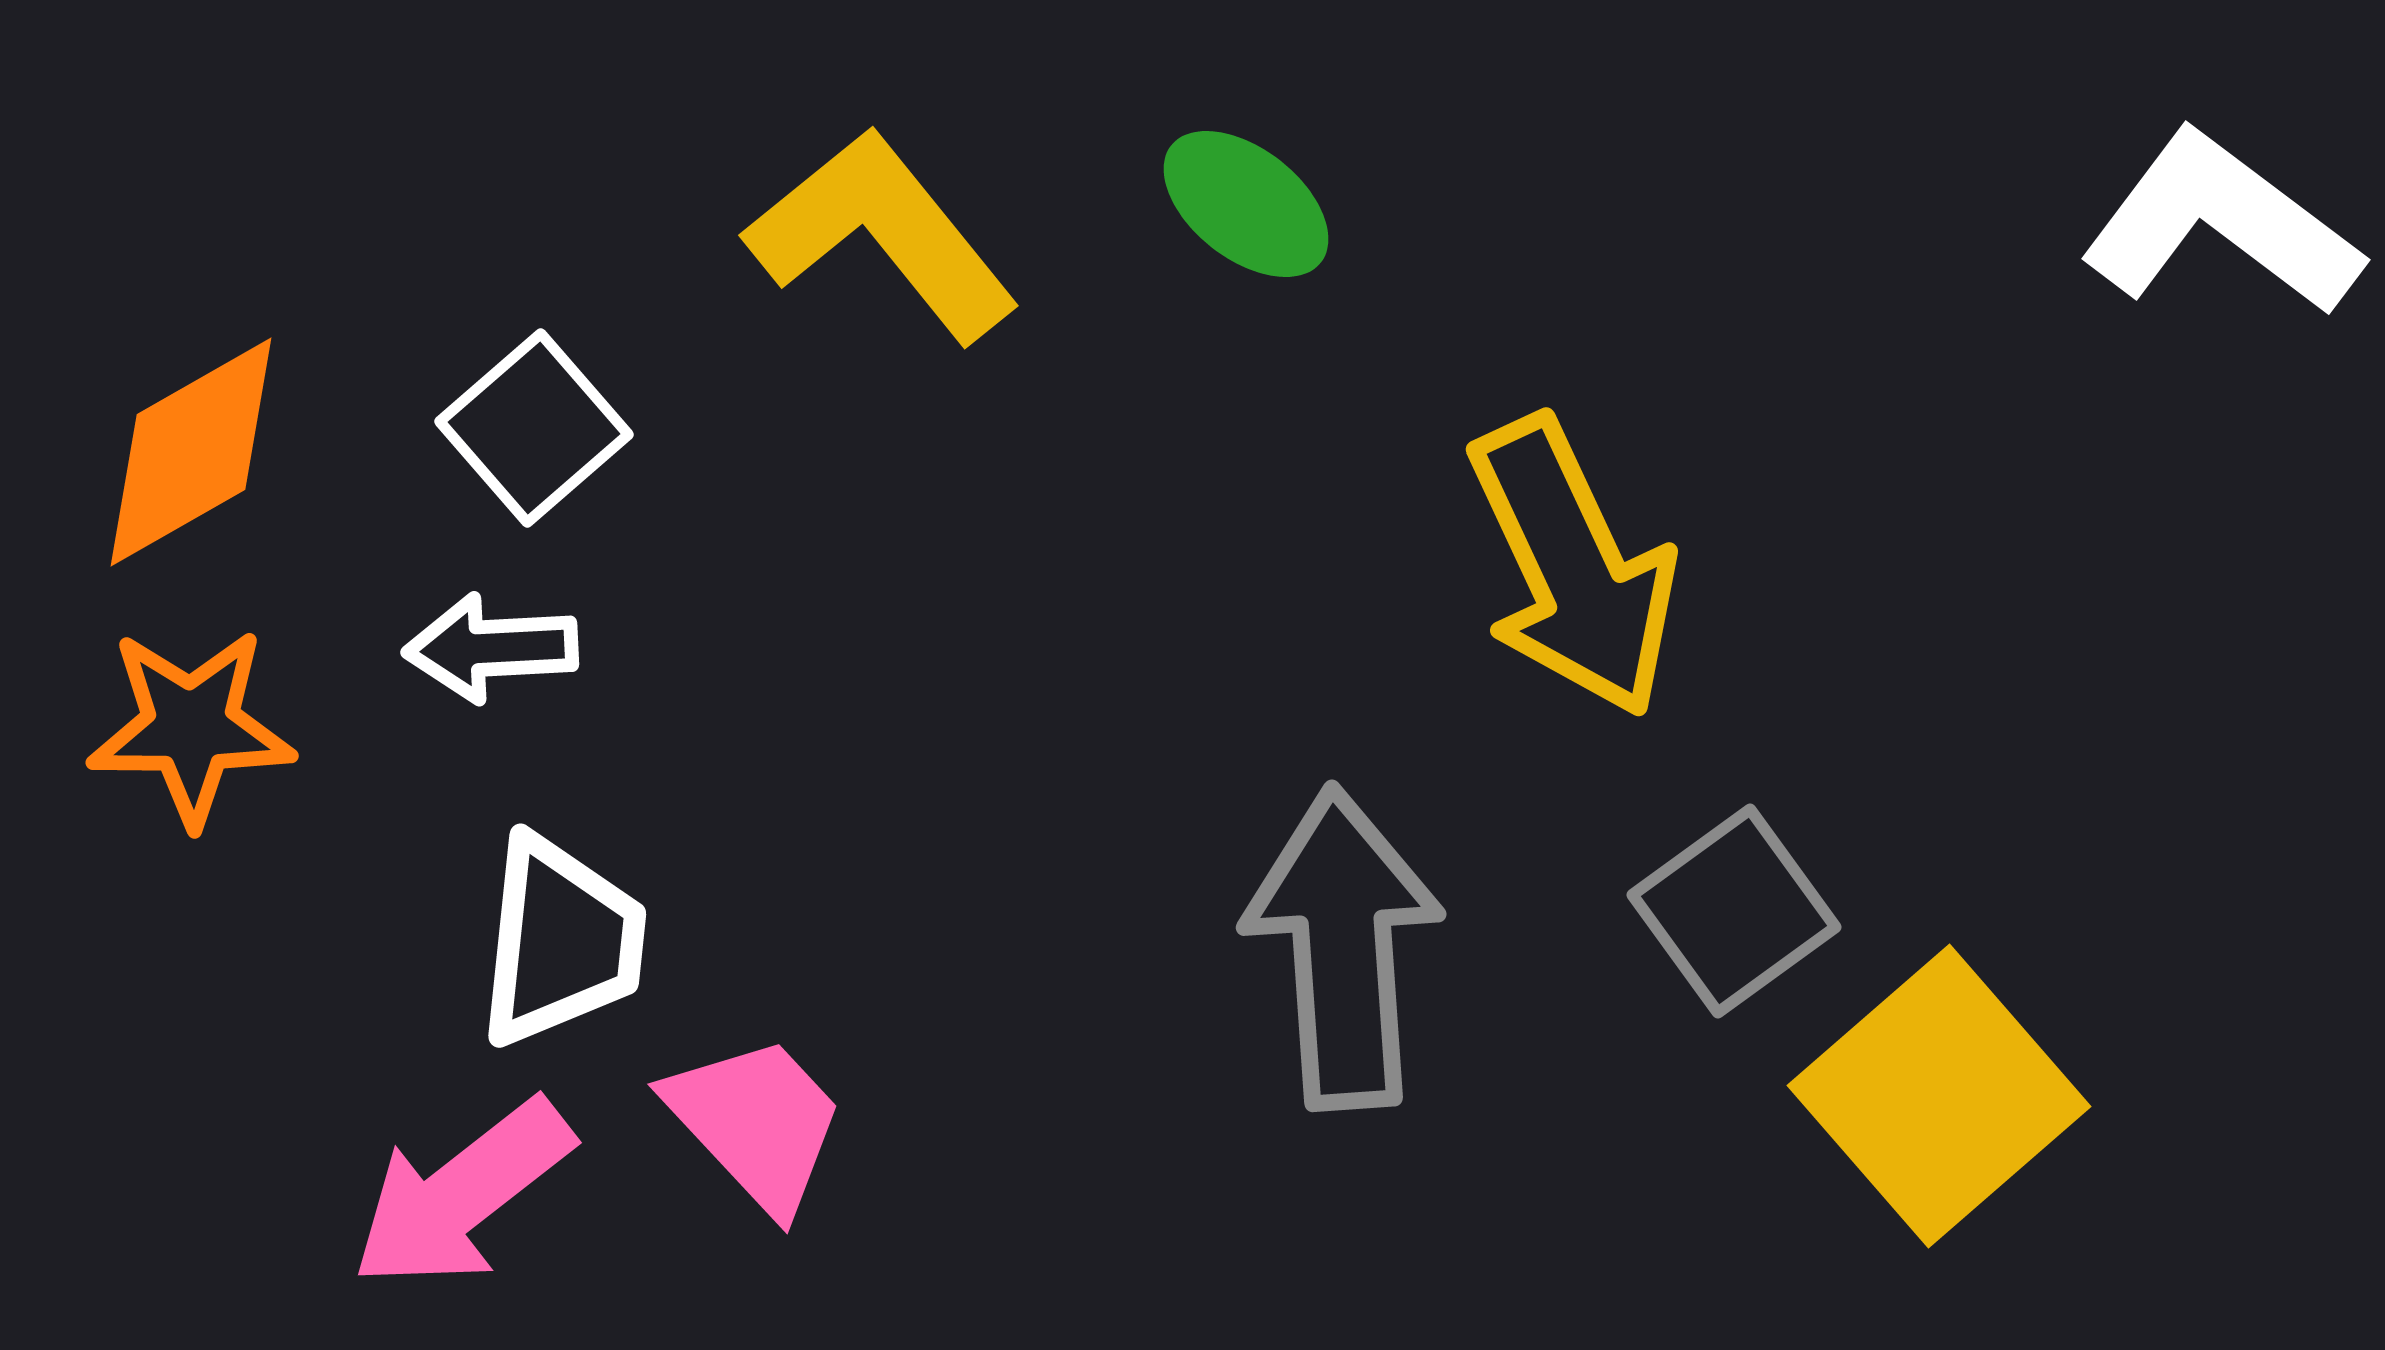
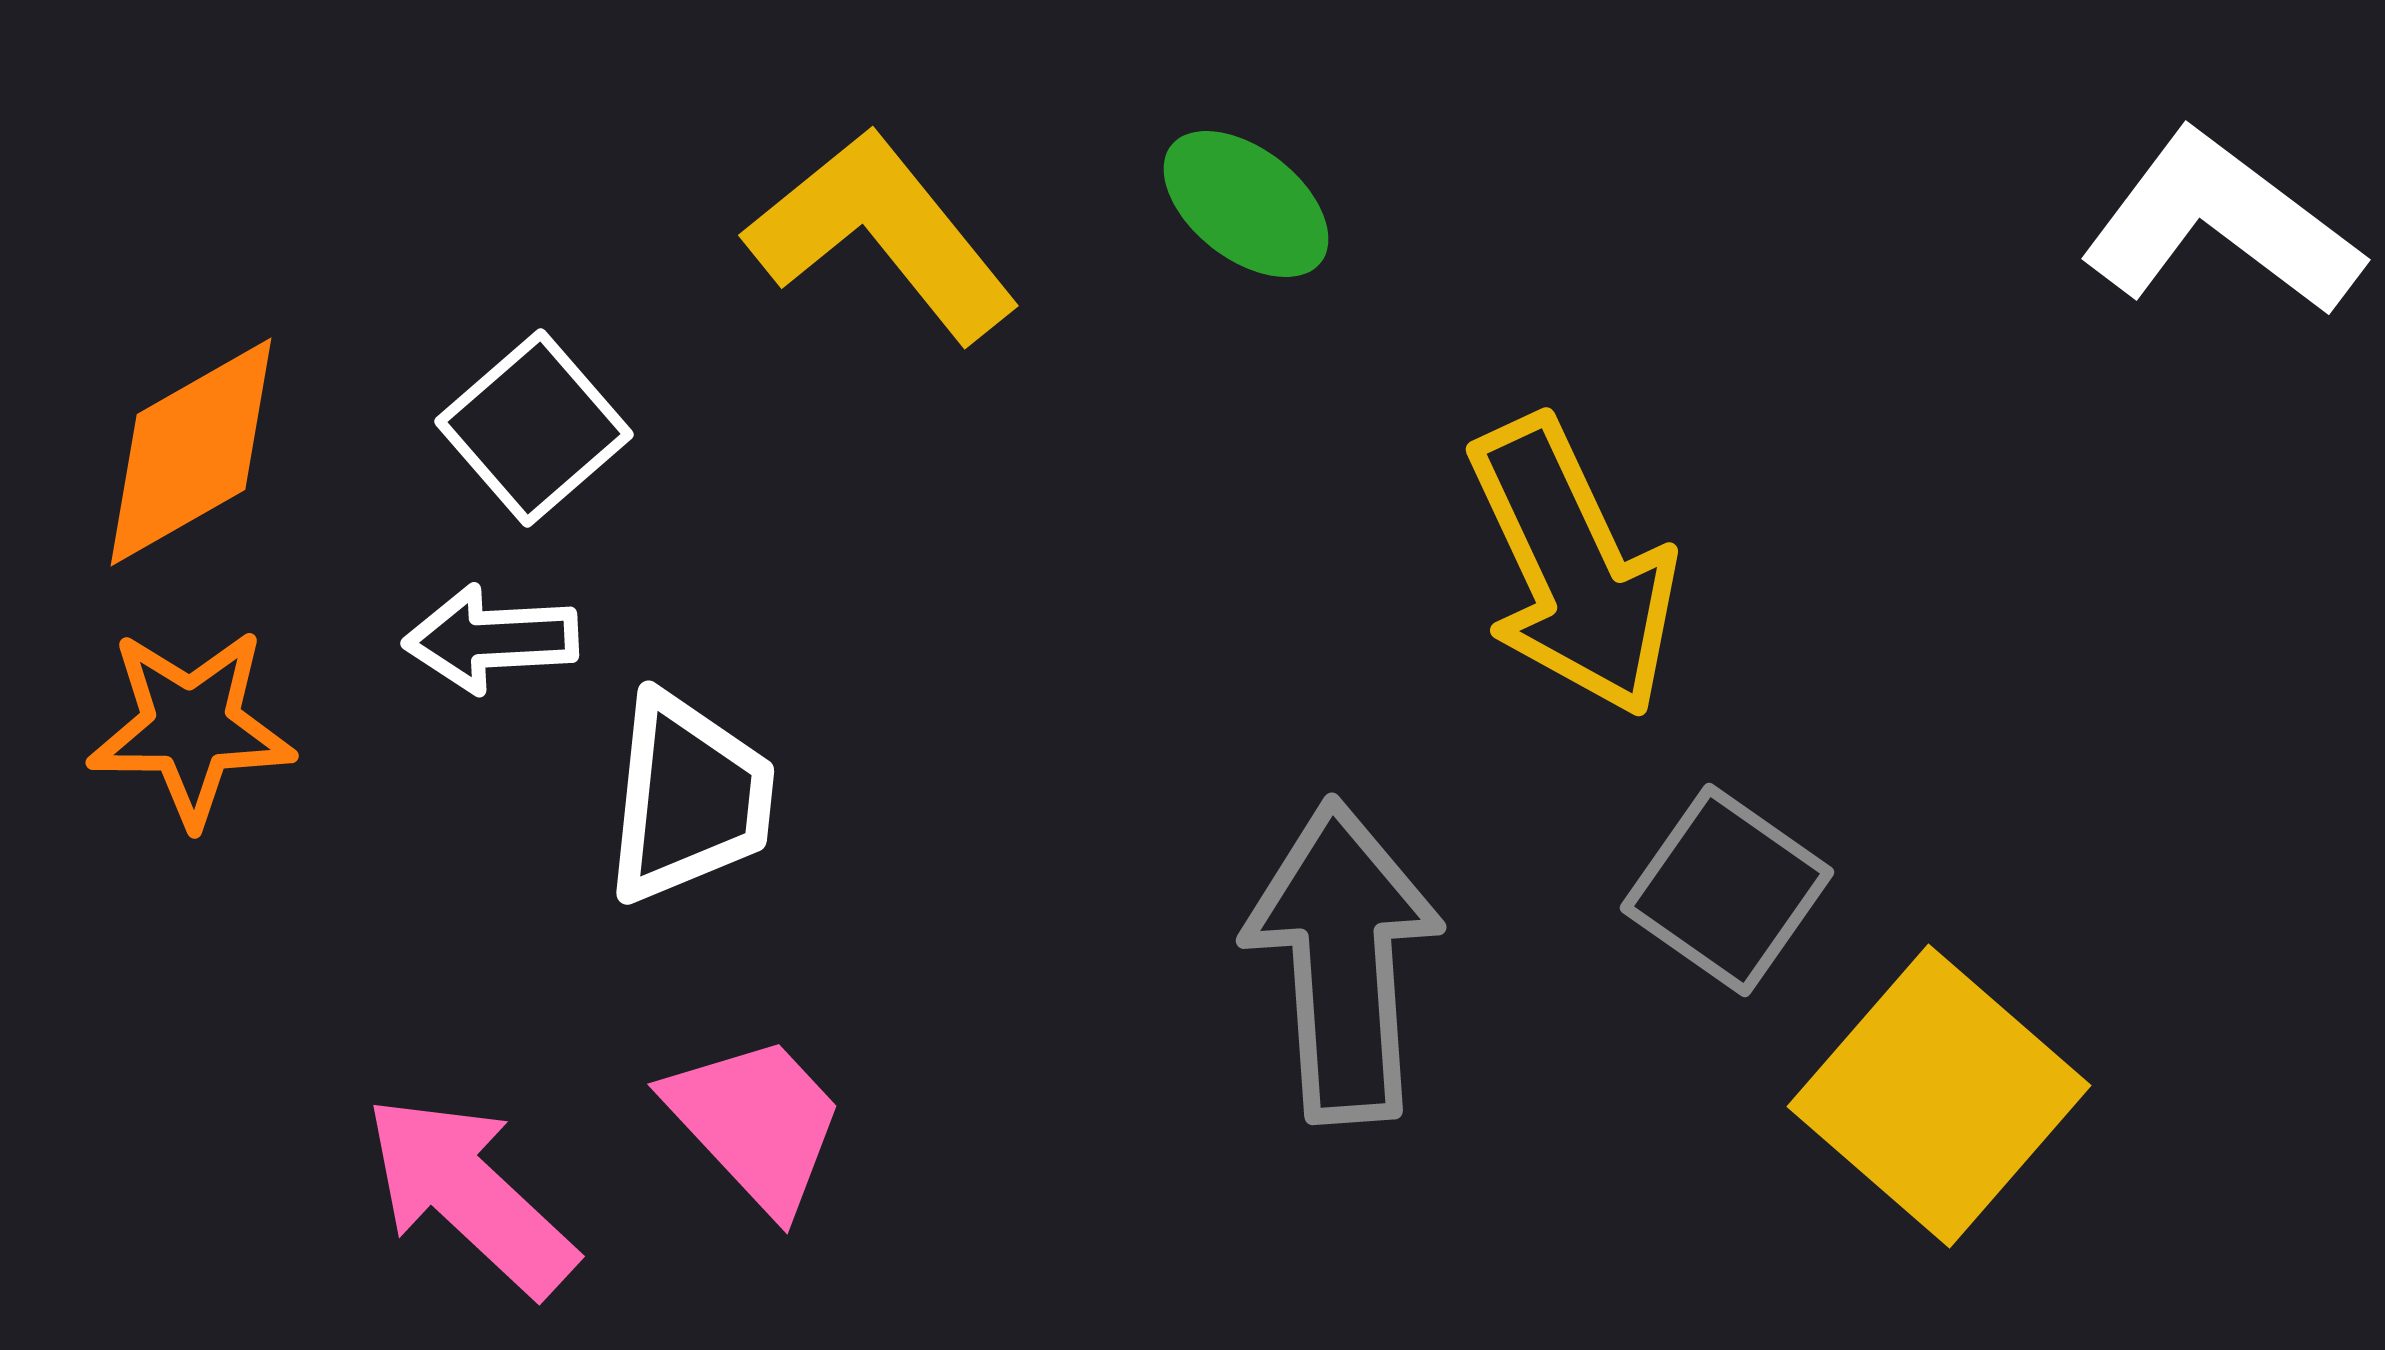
white arrow: moved 9 px up
gray square: moved 7 px left, 21 px up; rotated 19 degrees counterclockwise
white trapezoid: moved 128 px right, 143 px up
gray arrow: moved 13 px down
yellow square: rotated 8 degrees counterclockwise
pink arrow: moved 8 px right, 1 px down; rotated 81 degrees clockwise
